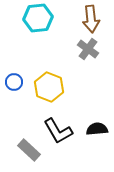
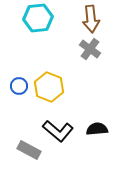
gray cross: moved 2 px right
blue circle: moved 5 px right, 4 px down
black L-shape: rotated 20 degrees counterclockwise
gray rectangle: rotated 15 degrees counterclockwise
